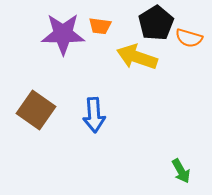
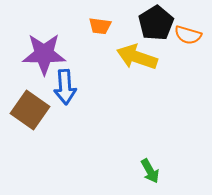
purple star: moved 19 px left, 20 px down
orange semicircle: moved 1 px left, 3 px up
brown square: moved 6 px left
blue arrow: moved 29 px left, 28 px up
green arrow: moved 31 px left
